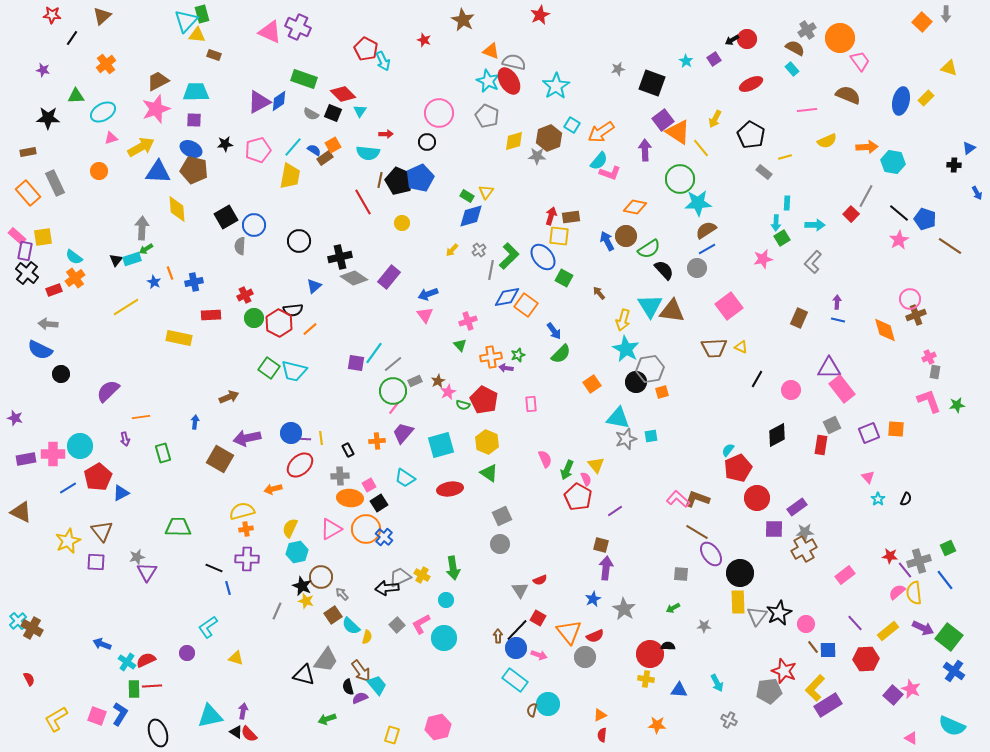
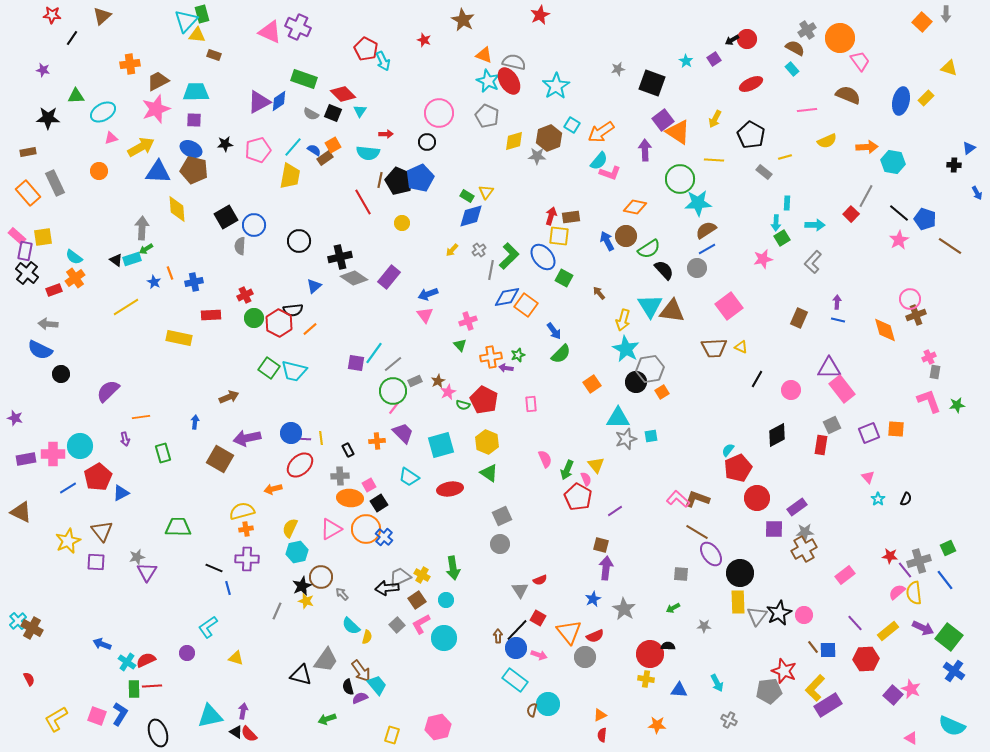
orange triangle at (491, 51): moved 7 px left, 4 px down
orange cross at (106, 64): moved 24 px right; rotated 30 degrees clockwise
yellow line at (701, 148): moved 13 px right, 12 px down; rotated 48 degrees counterclockwise
black triangle at (116, 260): rotated 32 degrees counterclockwise
orange square at (662, 392): rotated 16 degrees counterclockwise
cyan triangle at (618, 418): rotated 10 degrees counterclockwise
purple trapezoid at (403, 433): rotated 95 degrees clockwise
cyan trapezoid at (405, 478): moved 4 px right, 1 px up
black star at (302, 586): rotated 24 degrees clockwise
brown square at (333, 615): moved 84 px right, 15 px up
pink circle at (806, 624): moved 2 px left, 9 px up
black triangle at (304, 675): moved 3 px left
